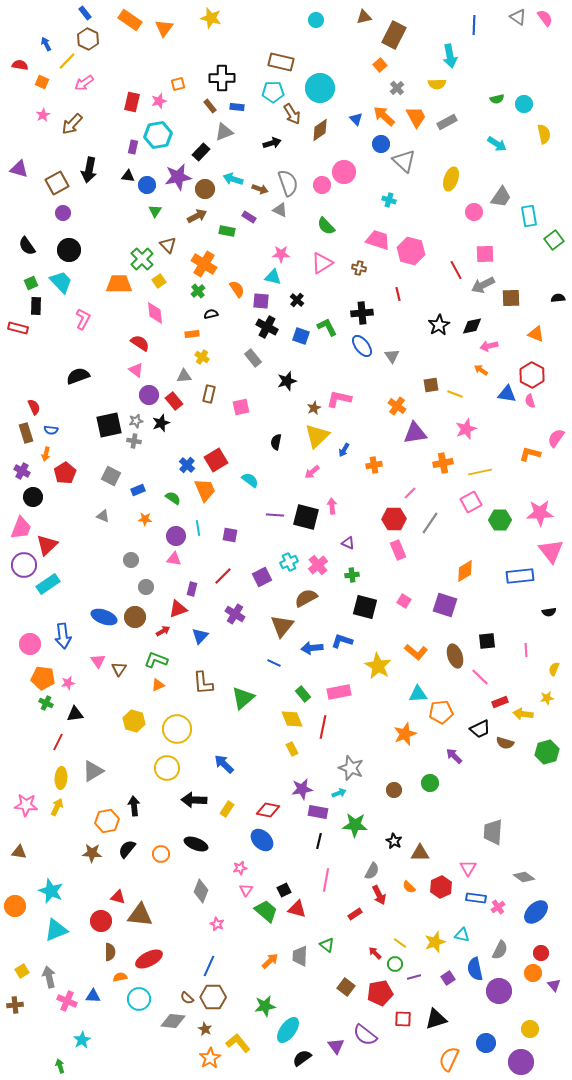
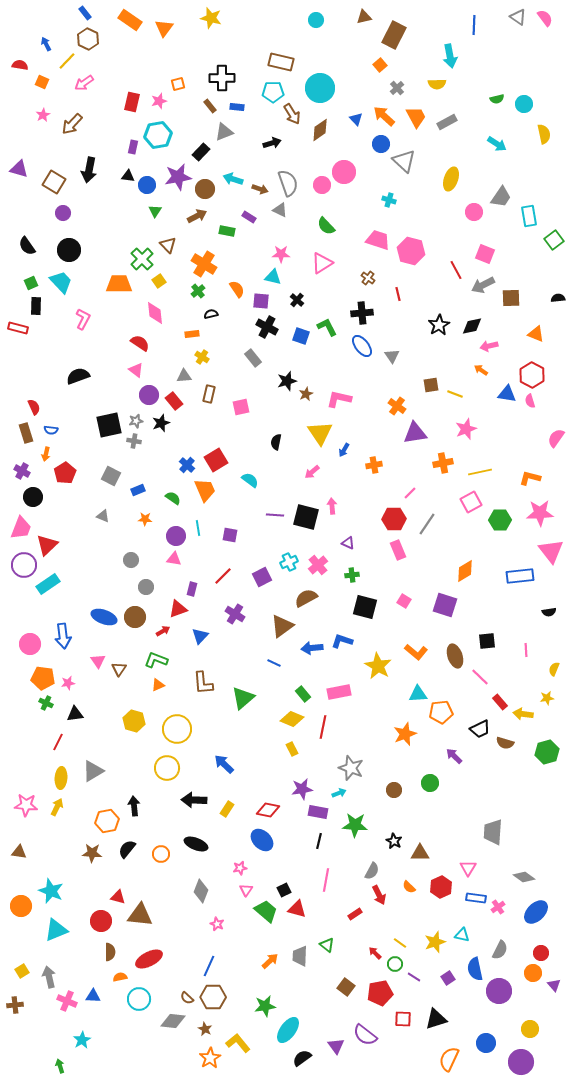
brown square at (57, 183): moved 3 px left, 1 px up; rotated 30 degrees counterclockwise
pink square at (485, 254): rotated 24 degrees clockwise
brown cross at (359, 268): moved 9 px right, 10 px down; rotated 24 degrees clockwise
brown star at (314, 408): moved 8 px left, 14 px up
yellow triangle at (317, 436): moved 3 px right, 3 px up; rotated 20 degrees counterclockwise
orange L-shape at (530, 454): moved 24 px down
gray line at (430, 523): moved 3 px left, 1 px down
brown triangle at (282, 626): rotated 15 degrees clockwise
red rectangle at (500, 702): rotated 70 degrees clockwise
yellow diamond at (292, 719): rotated 45 degrees counterclockwise
orange circle at (15, 906): moved 6 px right
purple line at (414, 977): rotated 48 degrees clockwise
